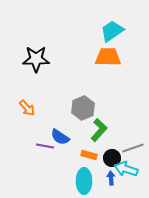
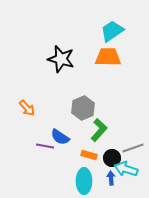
black star: moved 25 px right; rotated 16 degrees clockwise
